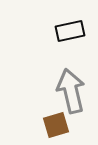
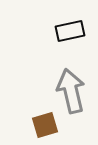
brown square: moved 11 px left
